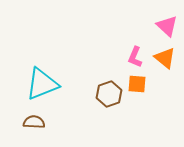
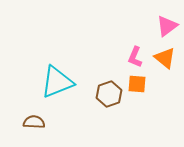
pink triangle: rotated 40 degrees clockwise
cyan triangle: moved 15 px right, 2 px up
